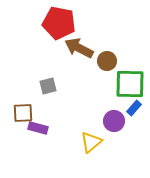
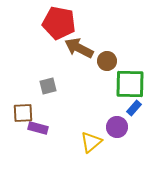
purple circle: moved 3 px right, 6 px down
